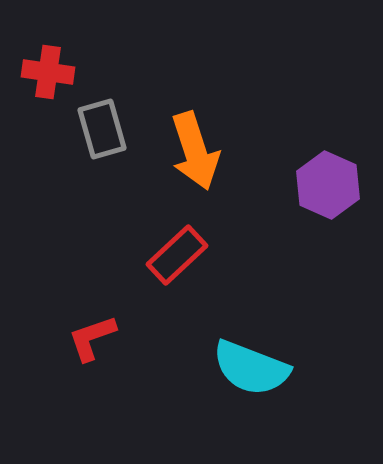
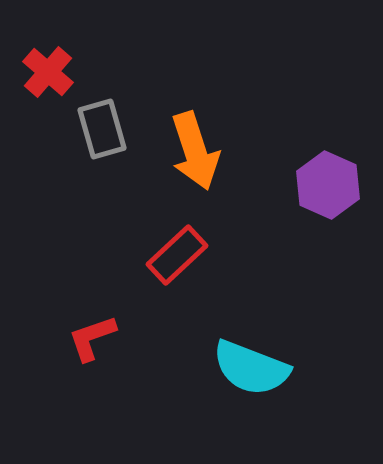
red cross: rotated 33 degrees clockwise
